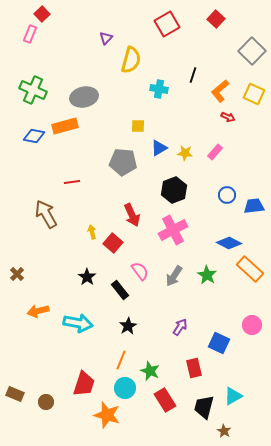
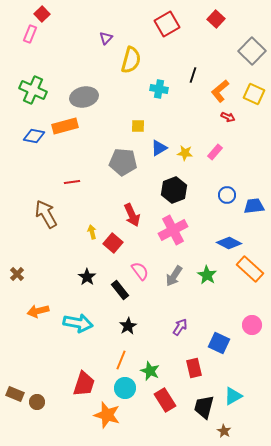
brown circle at (46, 402): moved 9 px left
